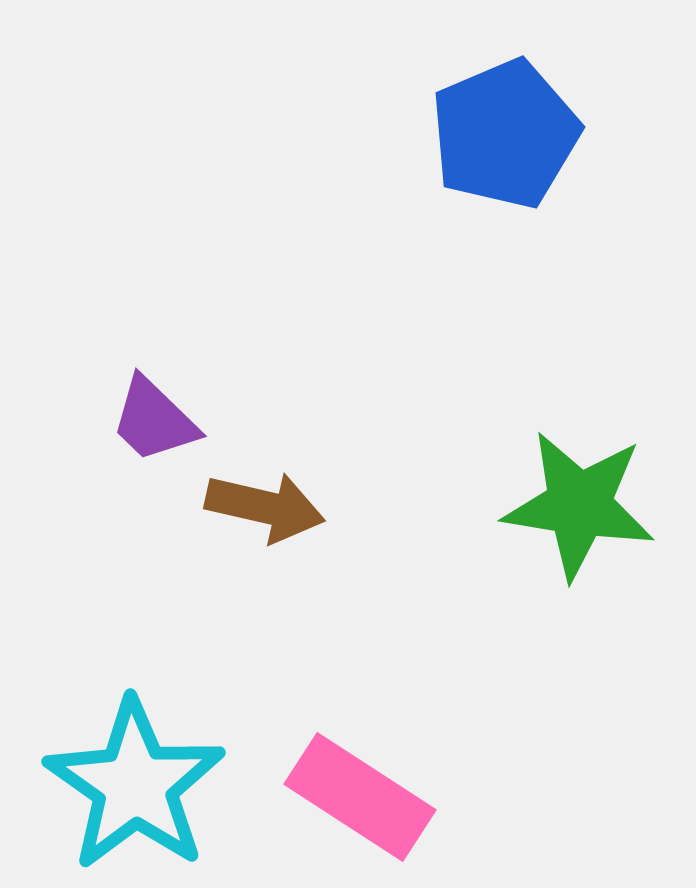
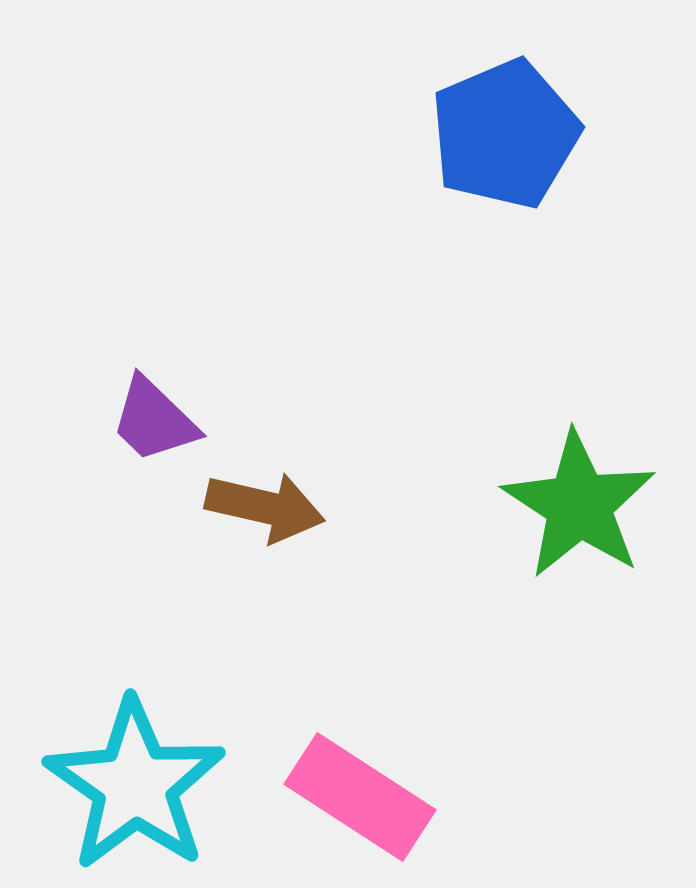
green star: rotated 24 degrees clockwise
